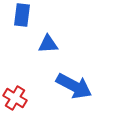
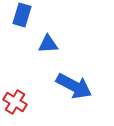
blue rectangle: rotated 10 degrees clockwise
red cross: moved 4 px down
